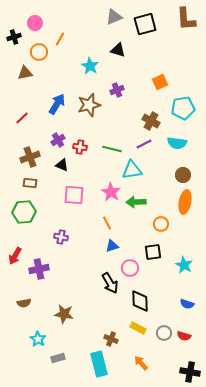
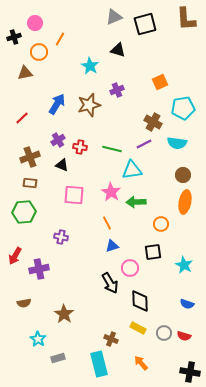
brown cross at (151, 121): moved 2 px right, 1 px down
brown star at (64, 314): rotated 24 degrees clockwise
